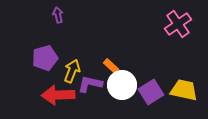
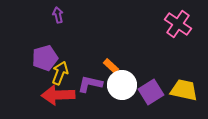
pink cross: rotated 20 degrees counterclockwise
yellow arrow: moved 12 px left, 2 px down
